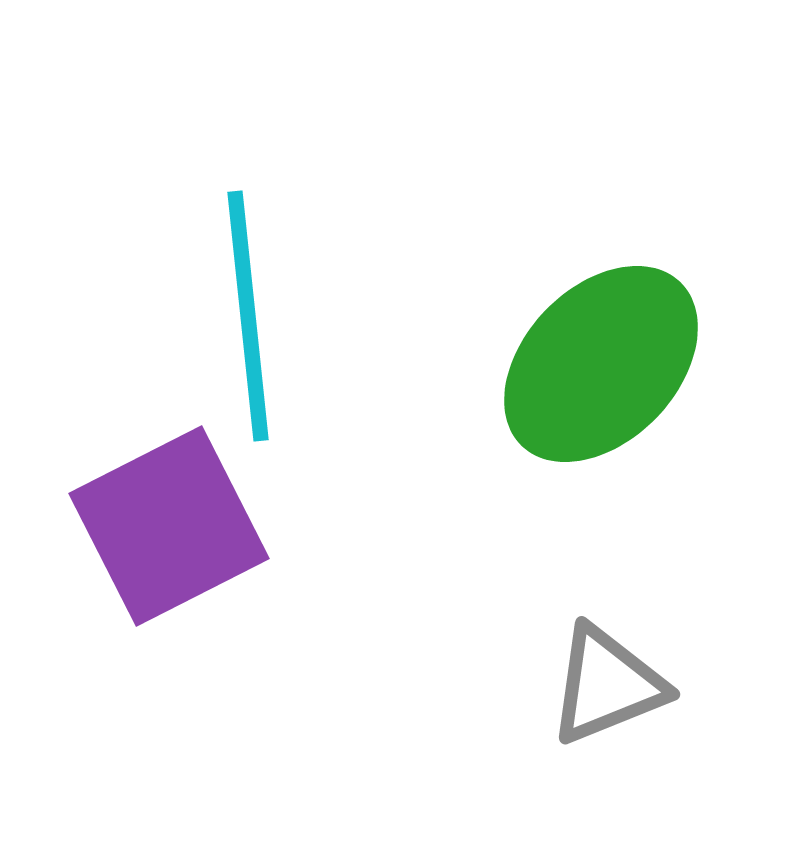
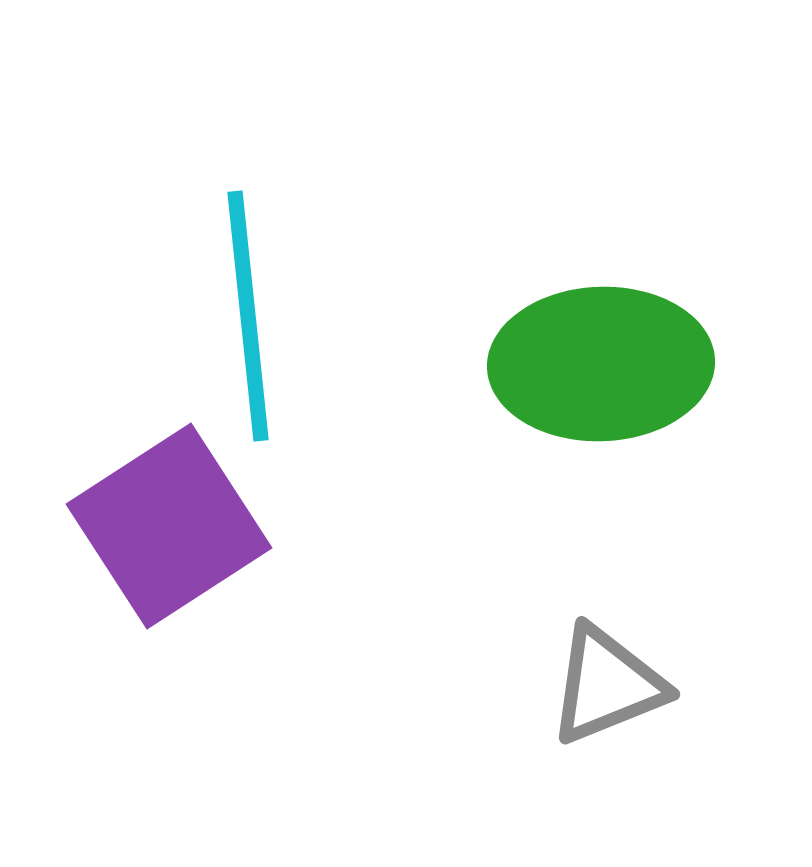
green ellipse: rotated 44 degrees clockwise
purple square: rotated 6 degrees counterclockwise
